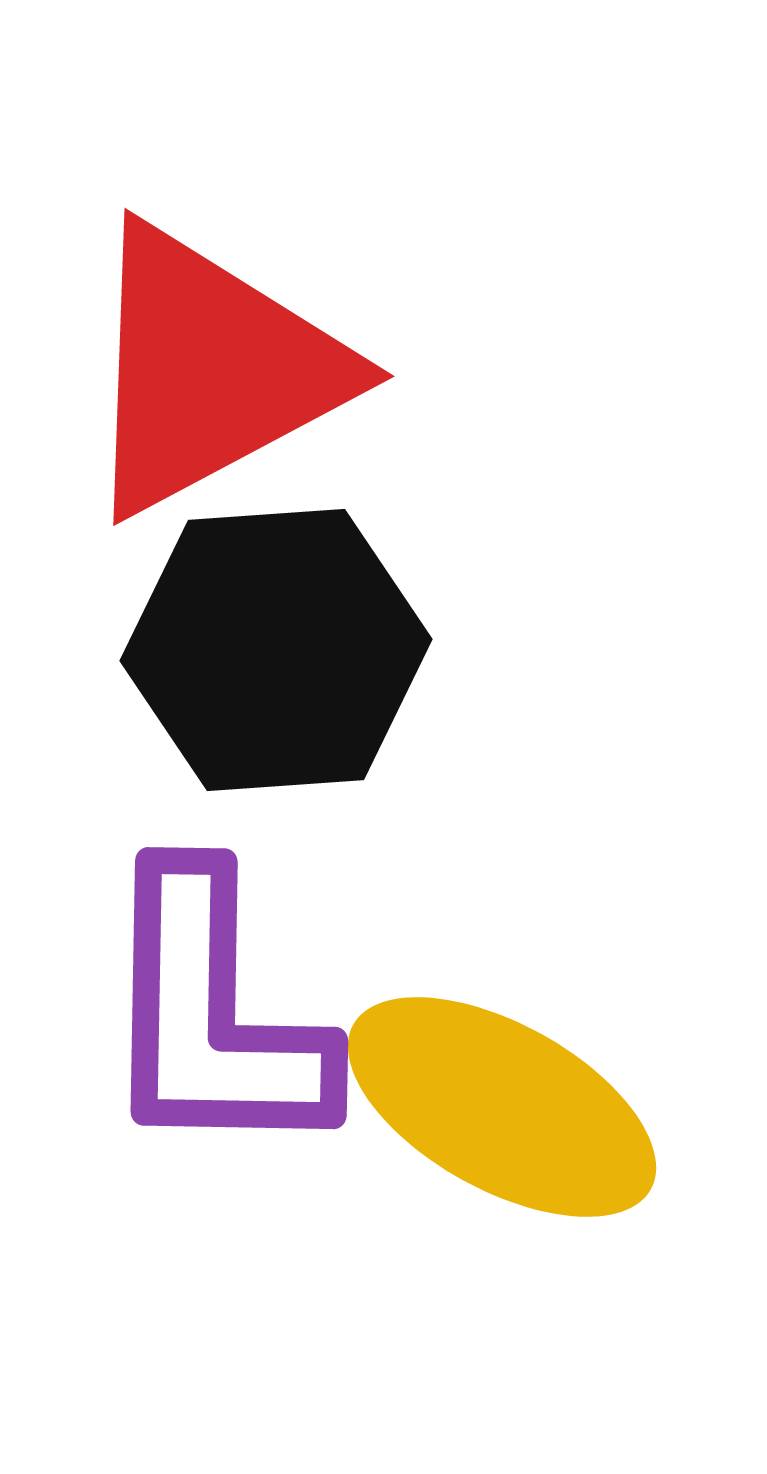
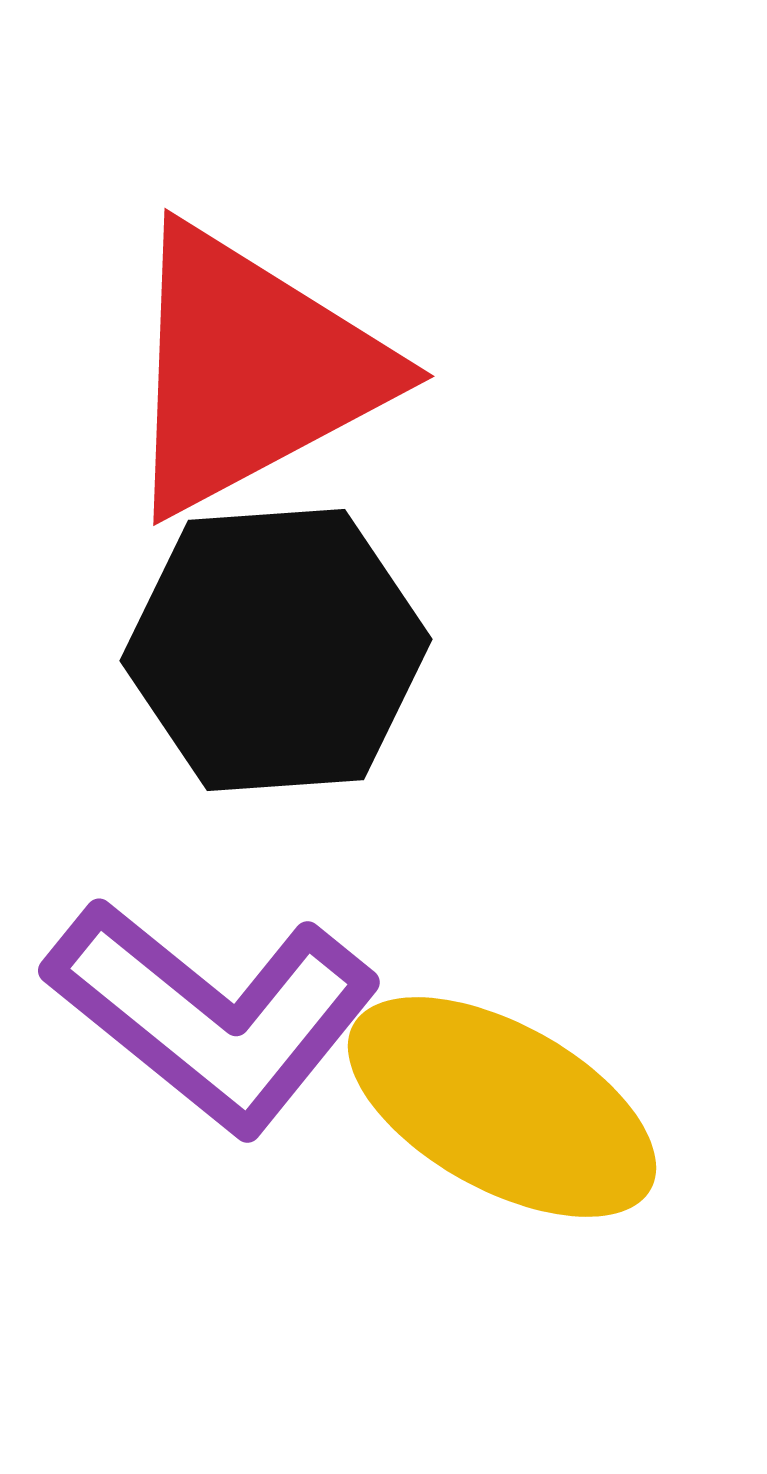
red triangle: moved 40 px right
purple L-shape: rotated 52 degrees counterclockwise
